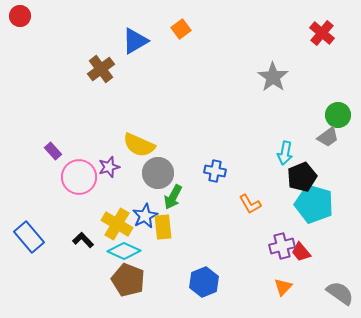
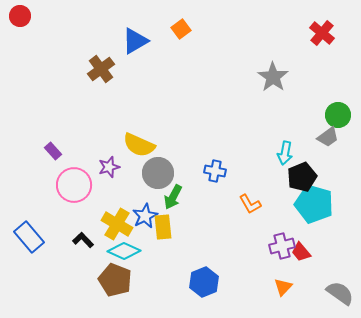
pink circle: moved 5 px left, 8 px down
brown pentagon: moved 13 px left
